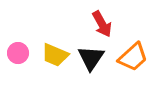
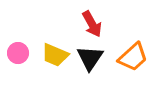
red arrow: moved 10 px left
black triangle: moved 1 px left
